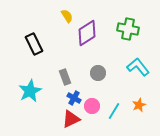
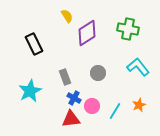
cyan line: moved 1 px right
red triangle: rotated 18 degrees clockwise
